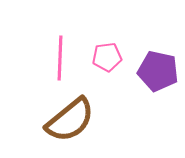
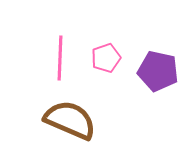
pink pentagon: moved 1 px left, 1 px down; rotated 12 degrees counterclockwise
brown semicircle: rotated 118 degrees counterclockwise
